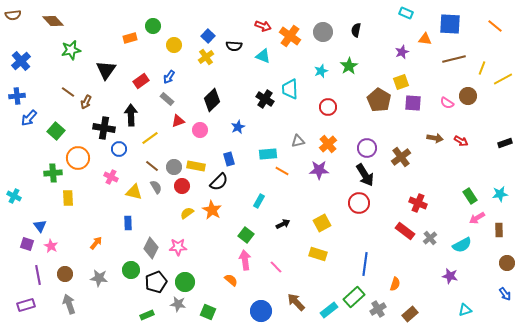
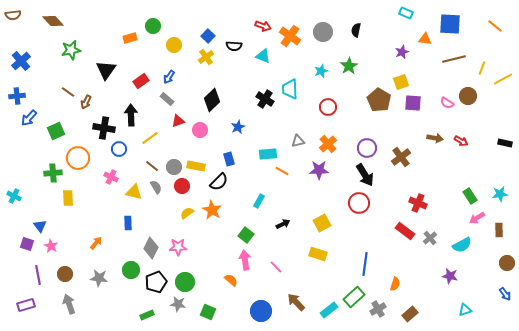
green square at (56, 131): rotated 24 degrees clockwise
black rectangle at (505, 143): rotated 32 degrees clockwise
